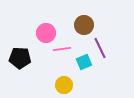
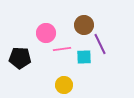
purple line: moved 4 px up
cyan square: moved 5 px up; rotated 21 degrees clockwise
